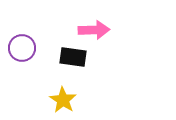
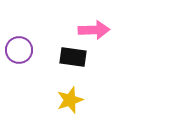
purple circle: moved 3 px left, 2 px down
yellow star: moved 7 px right; rotated 20 degrees clockwise
